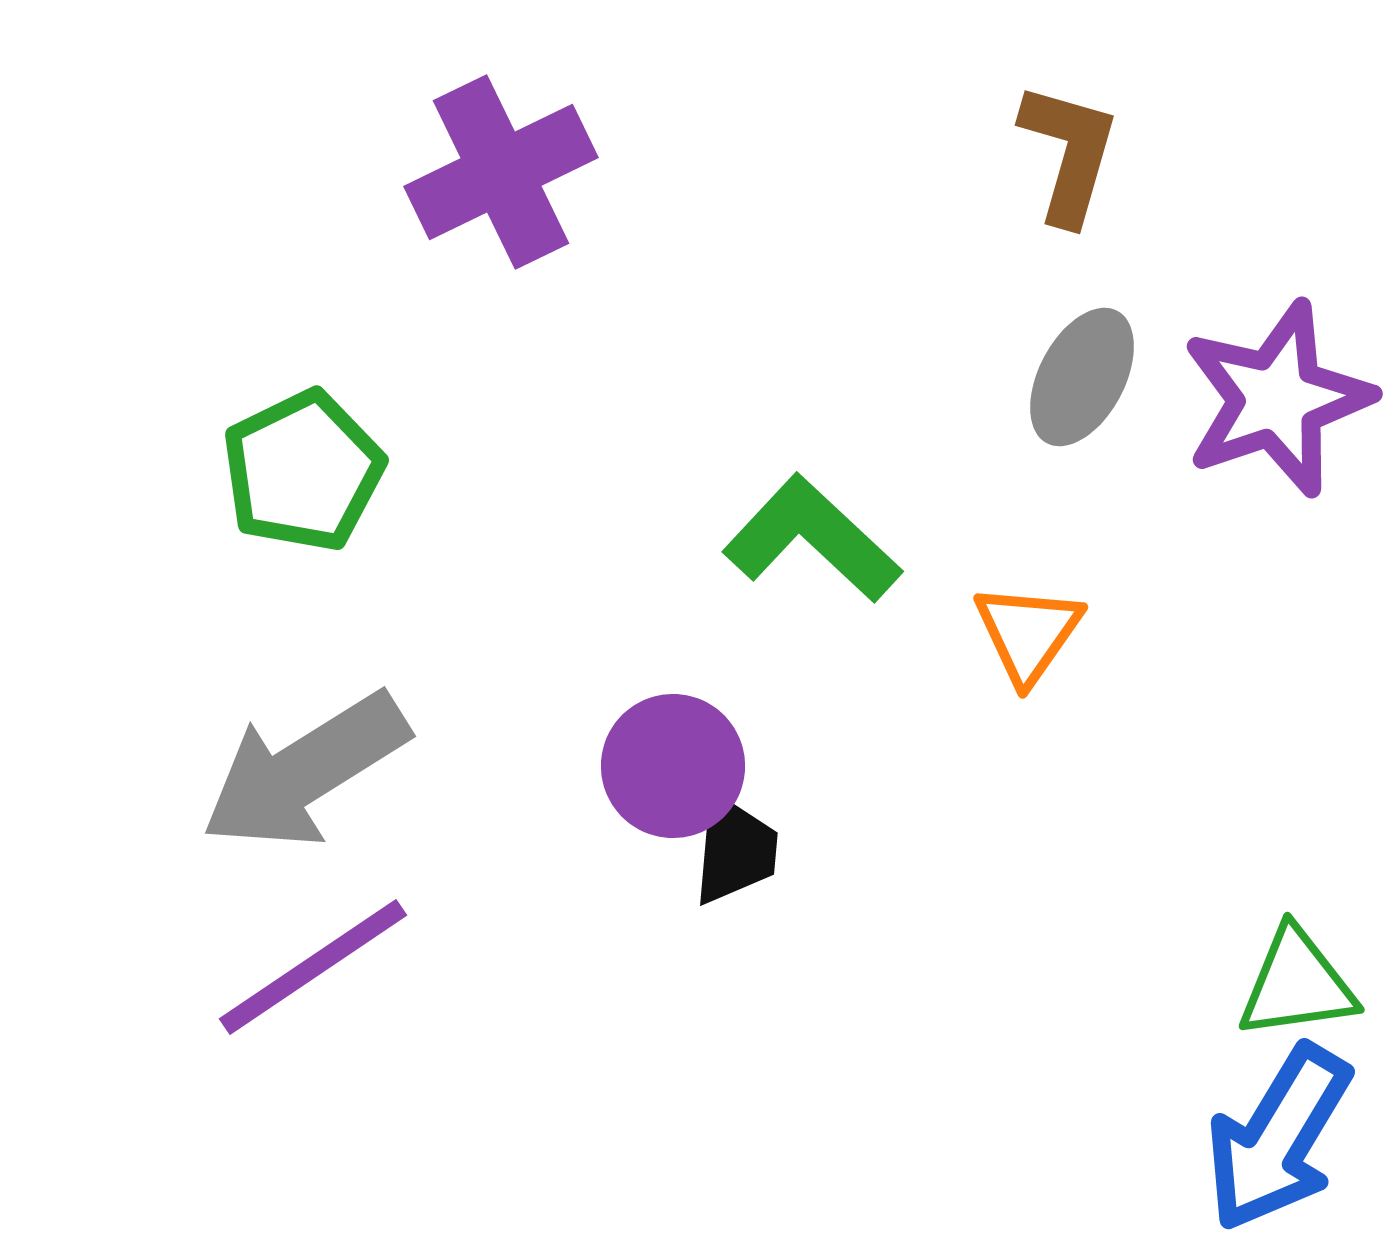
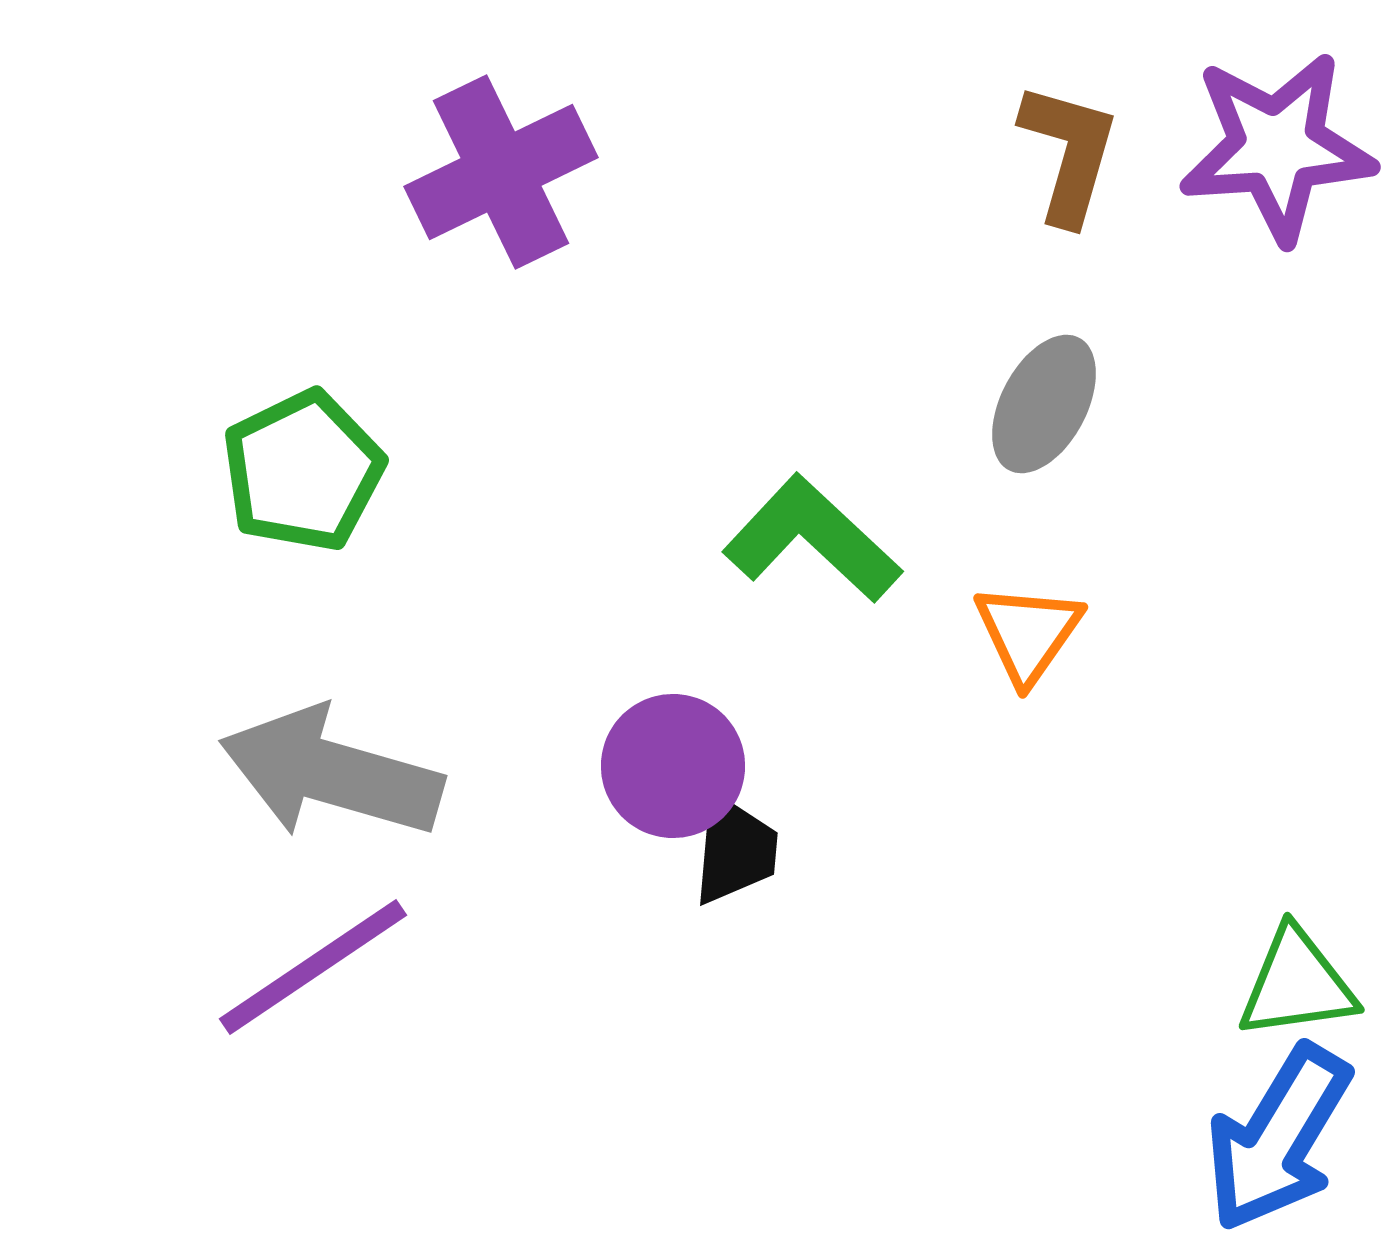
gray ellipse: moved 38 px left, 27 px down
purple star: moved 252 px up; rotated 15 degrees clockwise
gray arrow: moved 26 px right, 2 px down; rotated 48 degrees clockwise
